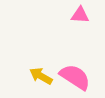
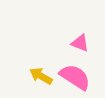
pink triangle: moved 28 px down; rotated 18 degrees clockwise
